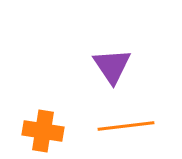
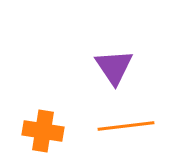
purple triangle: moved 2 px right, 1 px down
